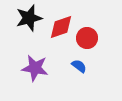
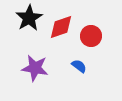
black star: rotated 16 degrees counterclockwise
red circle: moved 4 px right, 2 px up
